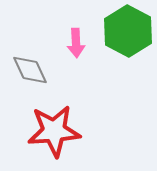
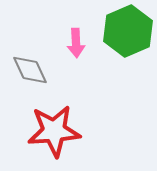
green hexagon: rotated 9 degrees clockwise
